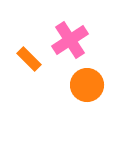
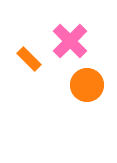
pink cross: moved 1 px down; rotated 12 degrees counterclockwise
